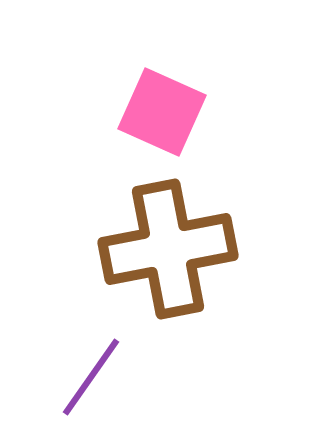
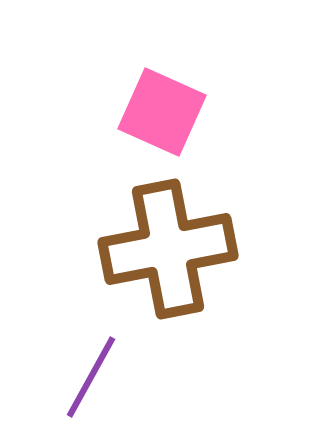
purple line: rotated 6 degrees counterclockwise
